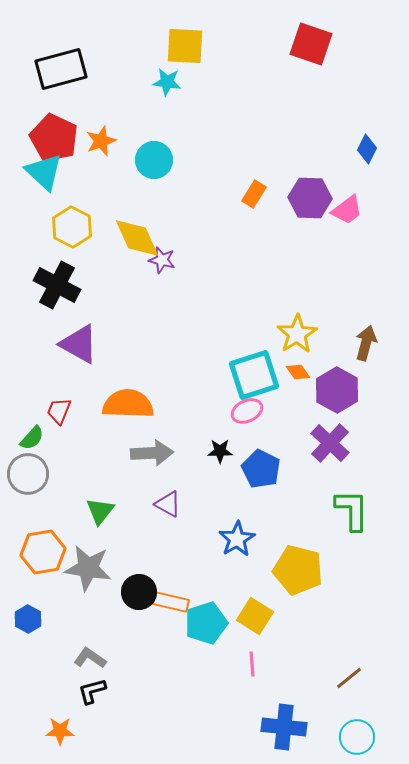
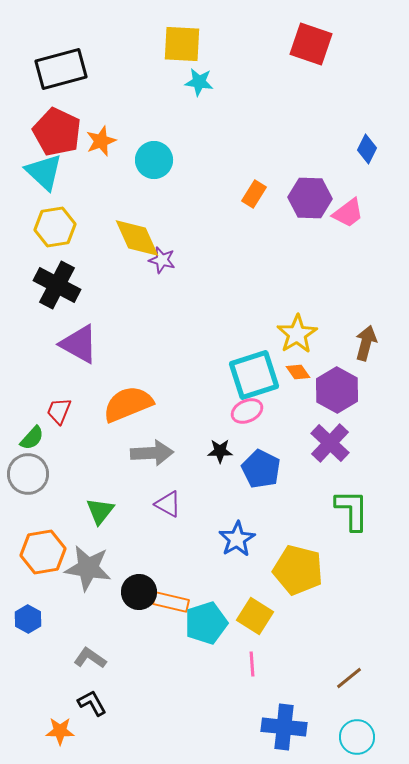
yellow square at (185, 46): moved 3 px left, 2 px up
cyan star at (167, 82): moved 32 px right
red pentagon at (54, 138): moved 3 px right, 6 px up
pink trapezoid at (347, 210): moved 1 px right, 3 px down
yellow hexagon at (72, 227): moved 17 px left; rotated 24 degrees clockwise
orange semicircle at (128, 404): rotated 24 degrees counterclockwise
black L-shape at (92, 691): moved 12 px down; rotated 76 degrees clockwise
